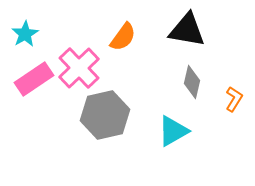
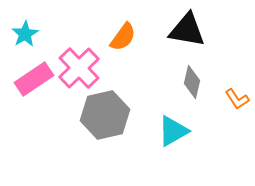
orange L-shape: moved 3 px right; rotated 115 degrees clockwise
